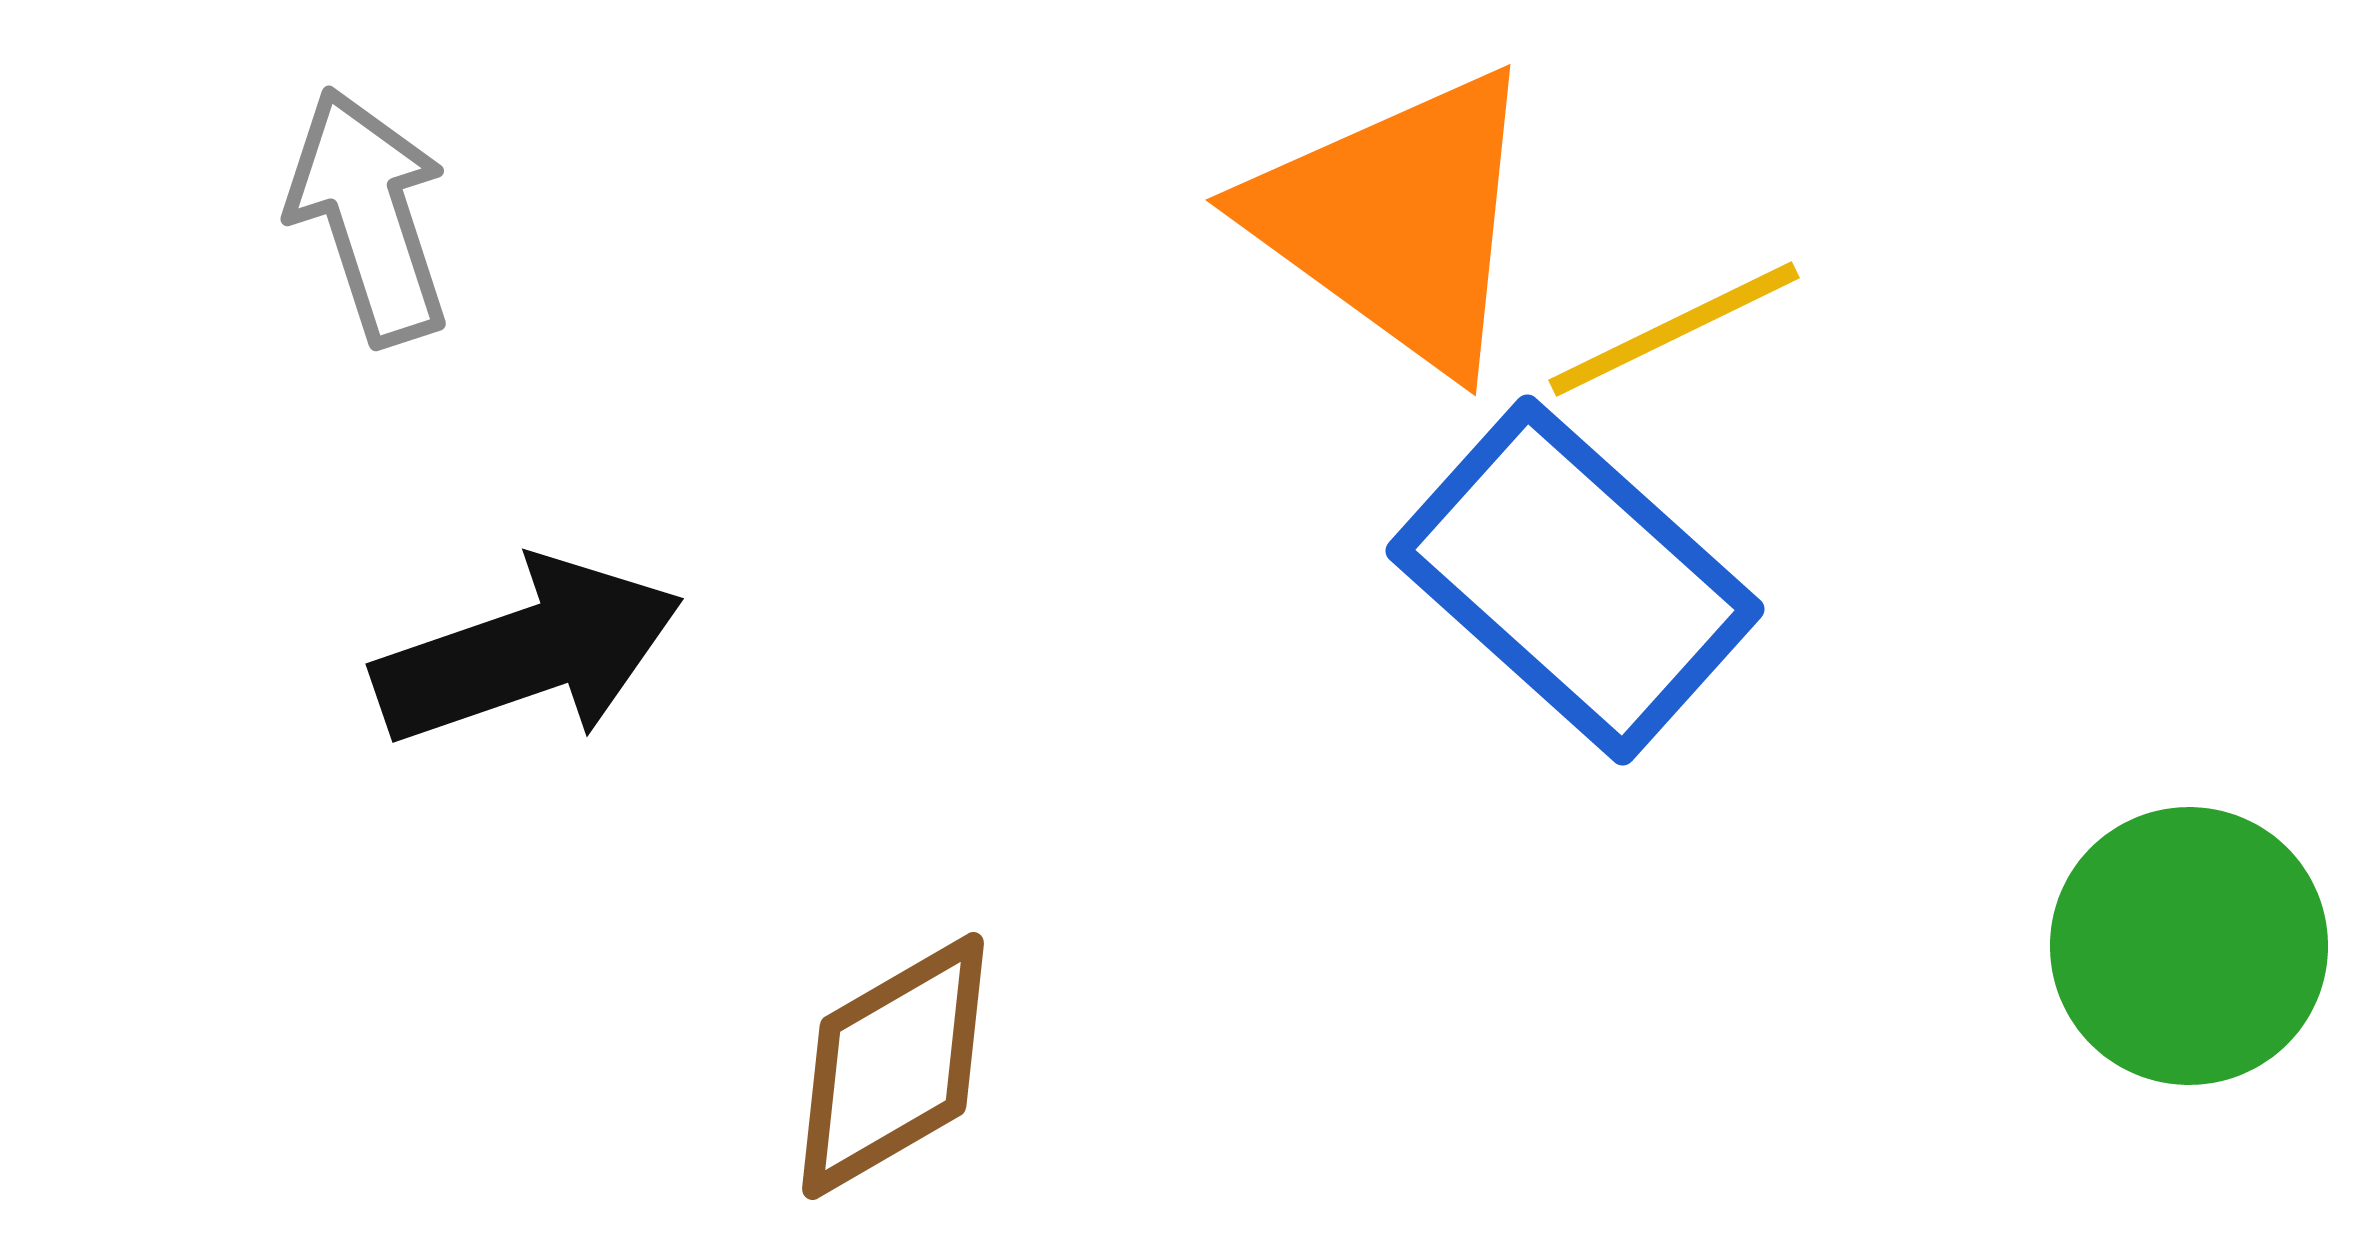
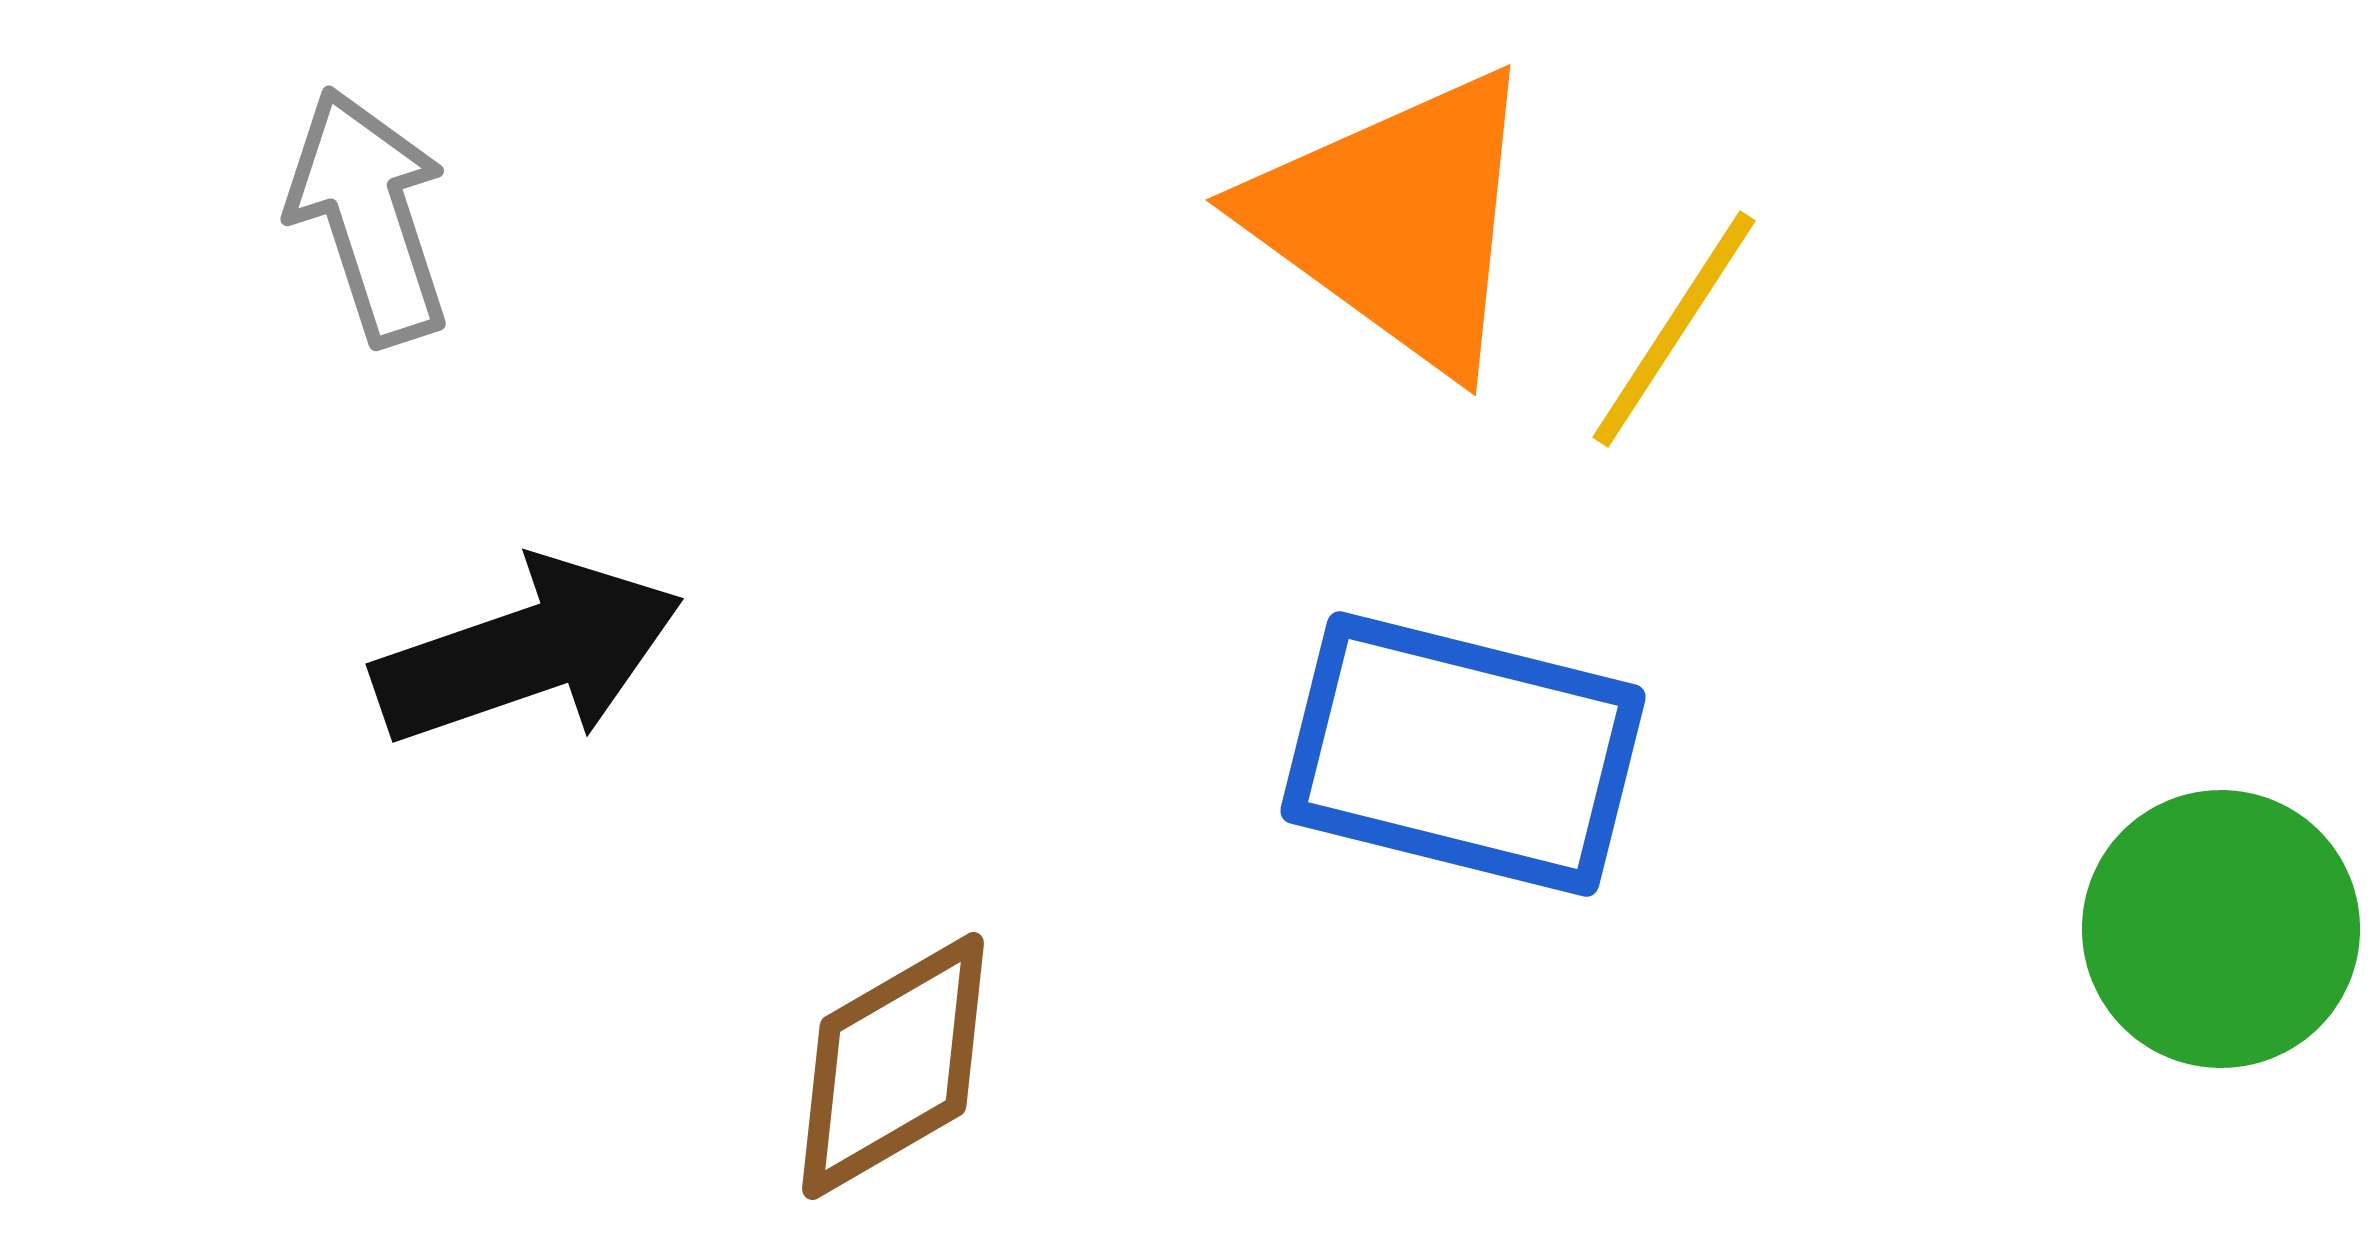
yellow line: rotated 31 degrees counterclockwise
blue rectangle: moved 112 px left, 174 px down; rotated 28 degrees counterclockwise
green circle: moved 32 px right, 17 px up
